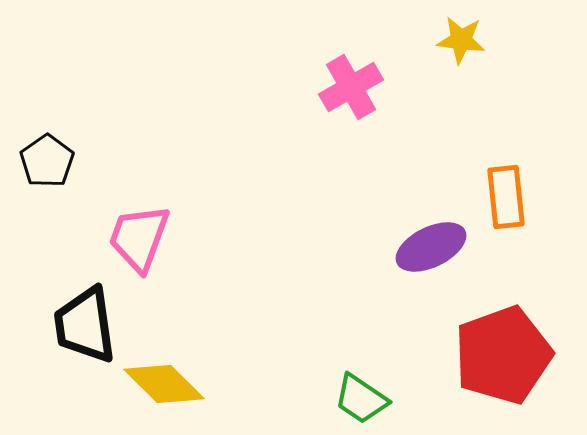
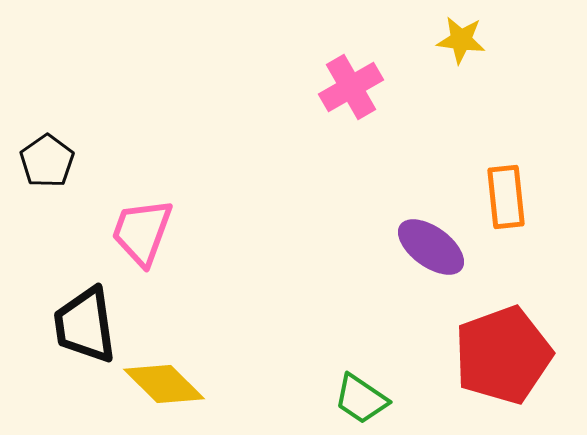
pink trapezoid: moved 3 px right, 6 px up
purple ellipse: rotated 62 degrees clockwise
